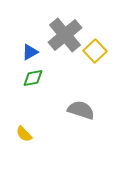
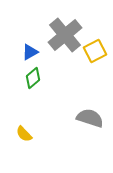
yellow square: rotated 15 degrees clockwise
green diamond: rotated 30 degrees counterclockwise
gray semicircle: moved 9 px right, 8 px down
